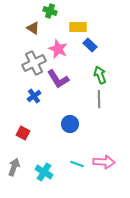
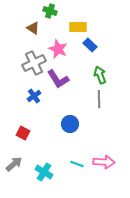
gray arrow: moved 3 px up; rotated 30 degrees clockwise
